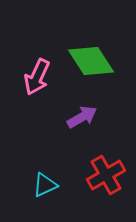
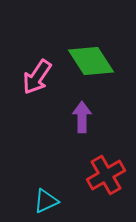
pink arrow: rotated 9 degrees clockwise
purple arrow: rotated 60 degrees counterclockwise
cyan triangle: moved 1 px right, 16 px down
